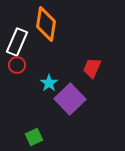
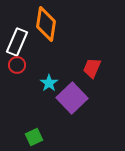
purple square: moved 2 px right, 1 px up
